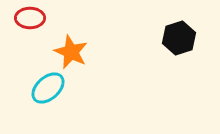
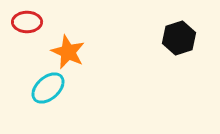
red ellipse: moved 3 px left, 4 px down
orange star: moved 3 px left
